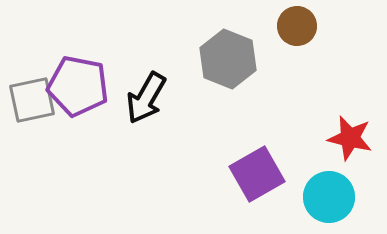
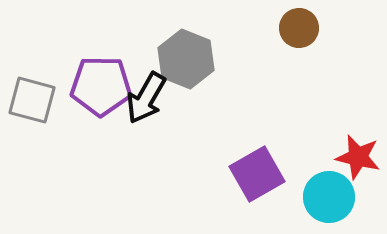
brown circle: moved 2 px right, 2 px down
gray hexagon: moved 42 px left
purple pentagon: moved 23 px right; rotated 10 degrees counterclockwise
gray square: rotated 27 degrees clockwise
red star: moved 8 px right, 19 px down
